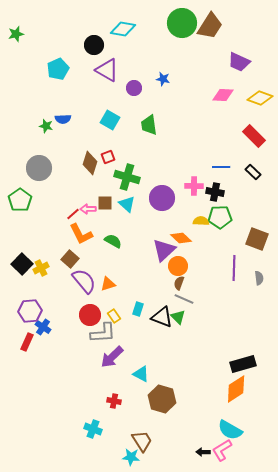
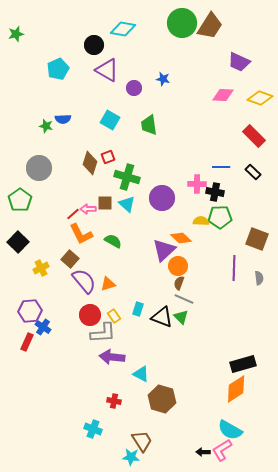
pink cross at (194, 186): moved 3 px right, 2 px up
black square at (22, 264): moved 4 px left, 22 px up
green triangle at (178, 317): moved 3 px right
purple arrow at (112, 357): rotated 50 degrees clockwise
